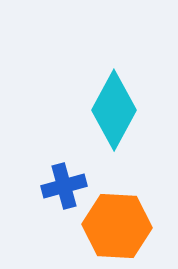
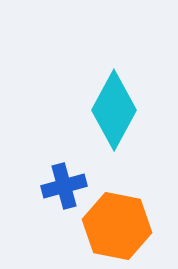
orange hexagon: rotated 8 degrees clockwise
